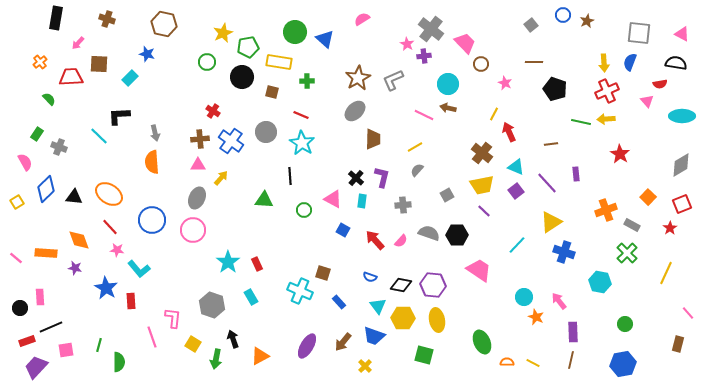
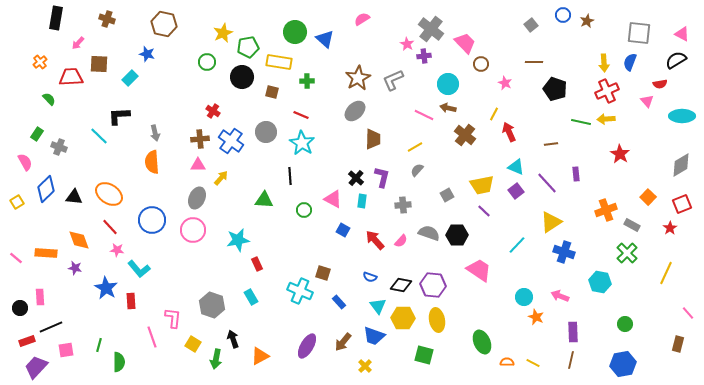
black semicircle at (676, 63): moved 3 px up; rotated 40 degrees counterclockwise
brown cross at (482, 153): moved 17 px left, 18 px up
cyan star at (228, 262): moved 10 px right, 22 px up; rotated 25 degrees clockwise
pink arrow at (559, 301): moved 1 px right, 5 px up; rotated 30 degrees counterclockwise
